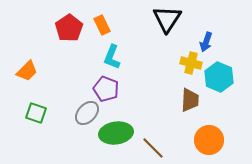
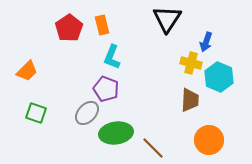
orange rectangle: rotated 12 degrees clockwise
